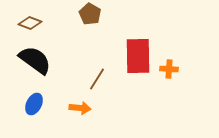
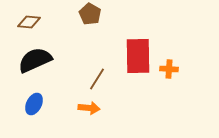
brown diamond: moved 1 px left, 1 px up; rotated 15 degrees counterclockwise
black semicircle: rotated 60 degrees counterclockwise
orange arrow: moved 9 px right
